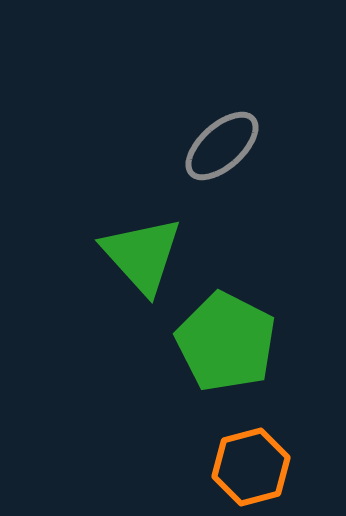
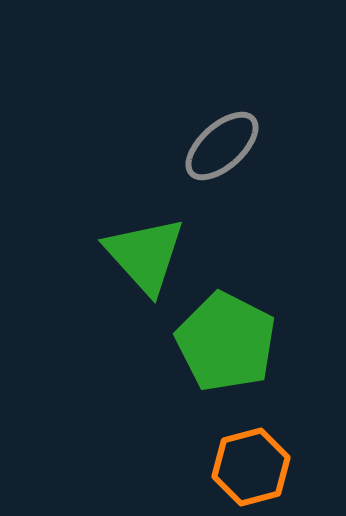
green triangle: moved 3 px right
